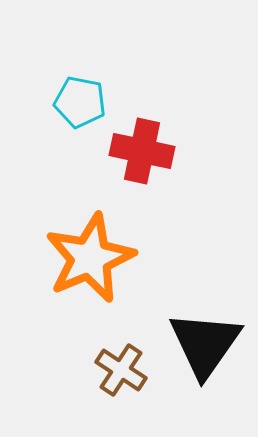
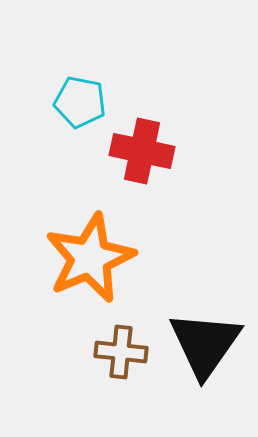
brown cross: moved 18 px up; rotated 27 degrees counterclockwise
